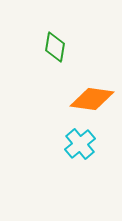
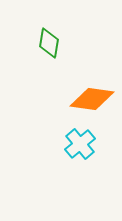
green diamond: moved 6 px left, 4 px up
